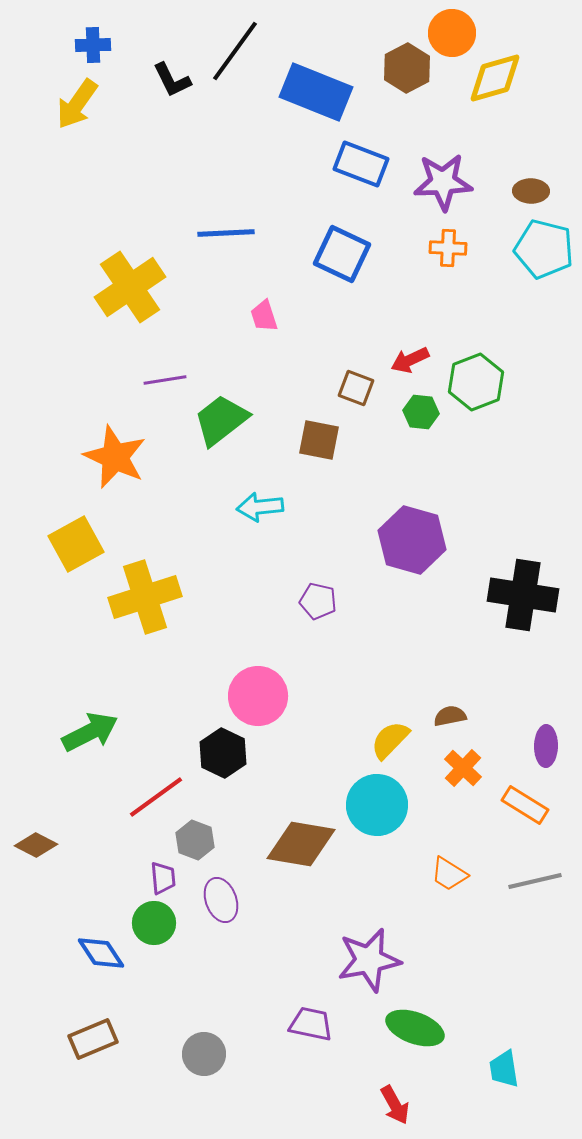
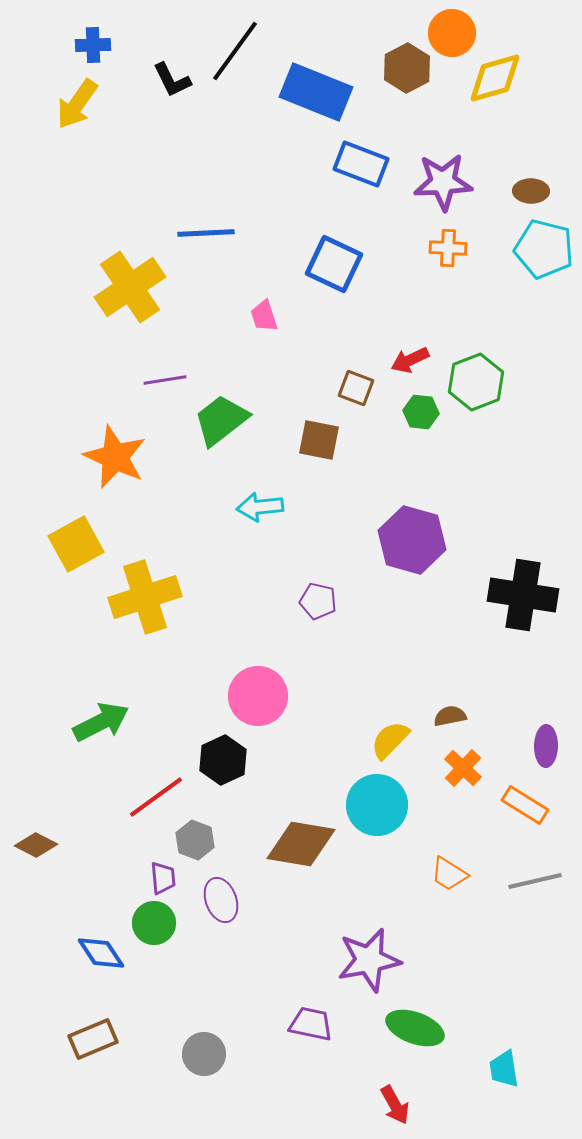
blue line at (226, 233): moved 20 px left
blue square at (342, 254): moved 8 px left, 10 px down
green arrow at (90, 732): moved 11 px right, 10 px up
black hexagon at (223, 753): moved 7 px down; rotated 9 degrees clockwise
